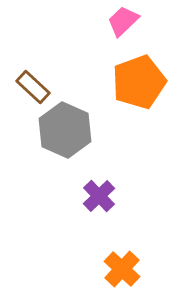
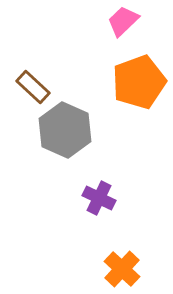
purple cross: moved 2 px down; rotated 20 degrees counterclockwise
